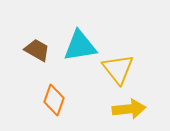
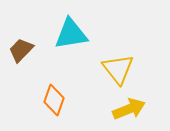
cyan triangle: moved 9 px left, 12 px up
brown trapezoid: moved 16 px left; rotated 76 degrees counterclockwise
yellow arrow: rotated 16 degrees counterclockwise
